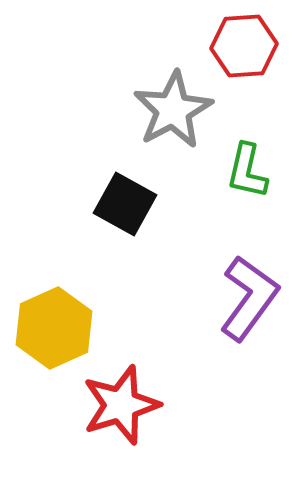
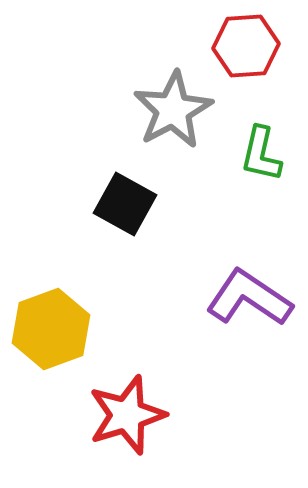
red hexagon: moved 2 px right
green L-shape: moved 14 px right, 17 px up
purple L-shape: rotated 92 degrees counterclockwise
yellow hexagon: moved 3 px left, 1 px down; rotated 4 degrees clockwise
red star: moved 6 px right, 10 px down
